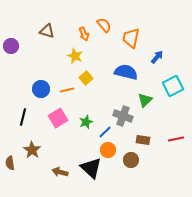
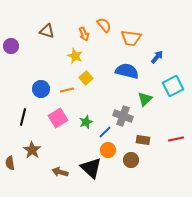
orange trapezoid: rotated 95 degrees counterclockwise
blue semicircle: moved 1 px right, 1 px up
green triangle: moved 1 px up
